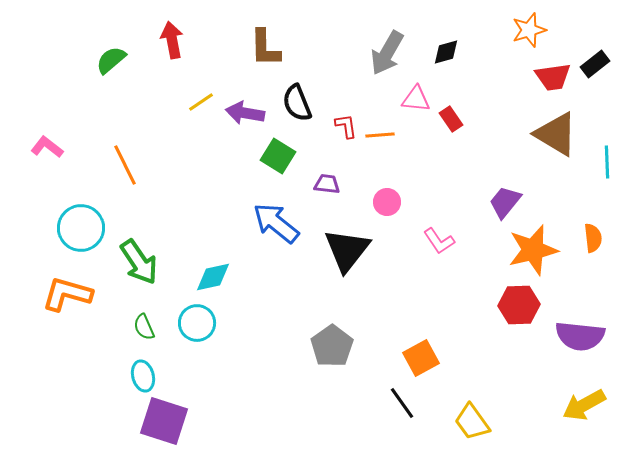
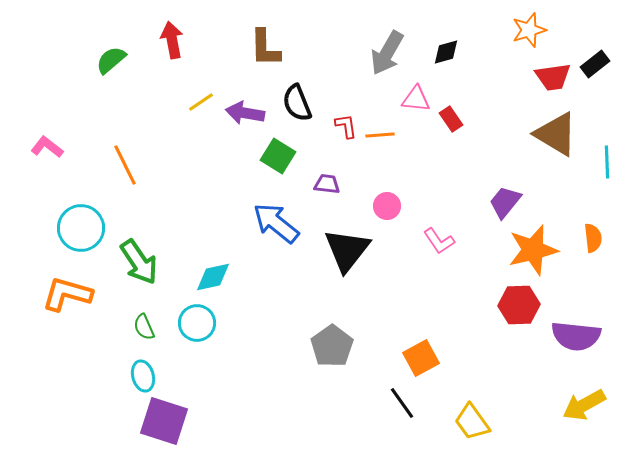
pink circle at (387, 202): moved 4 px down
purple semicircle at (580, 336): moved 4 px left
